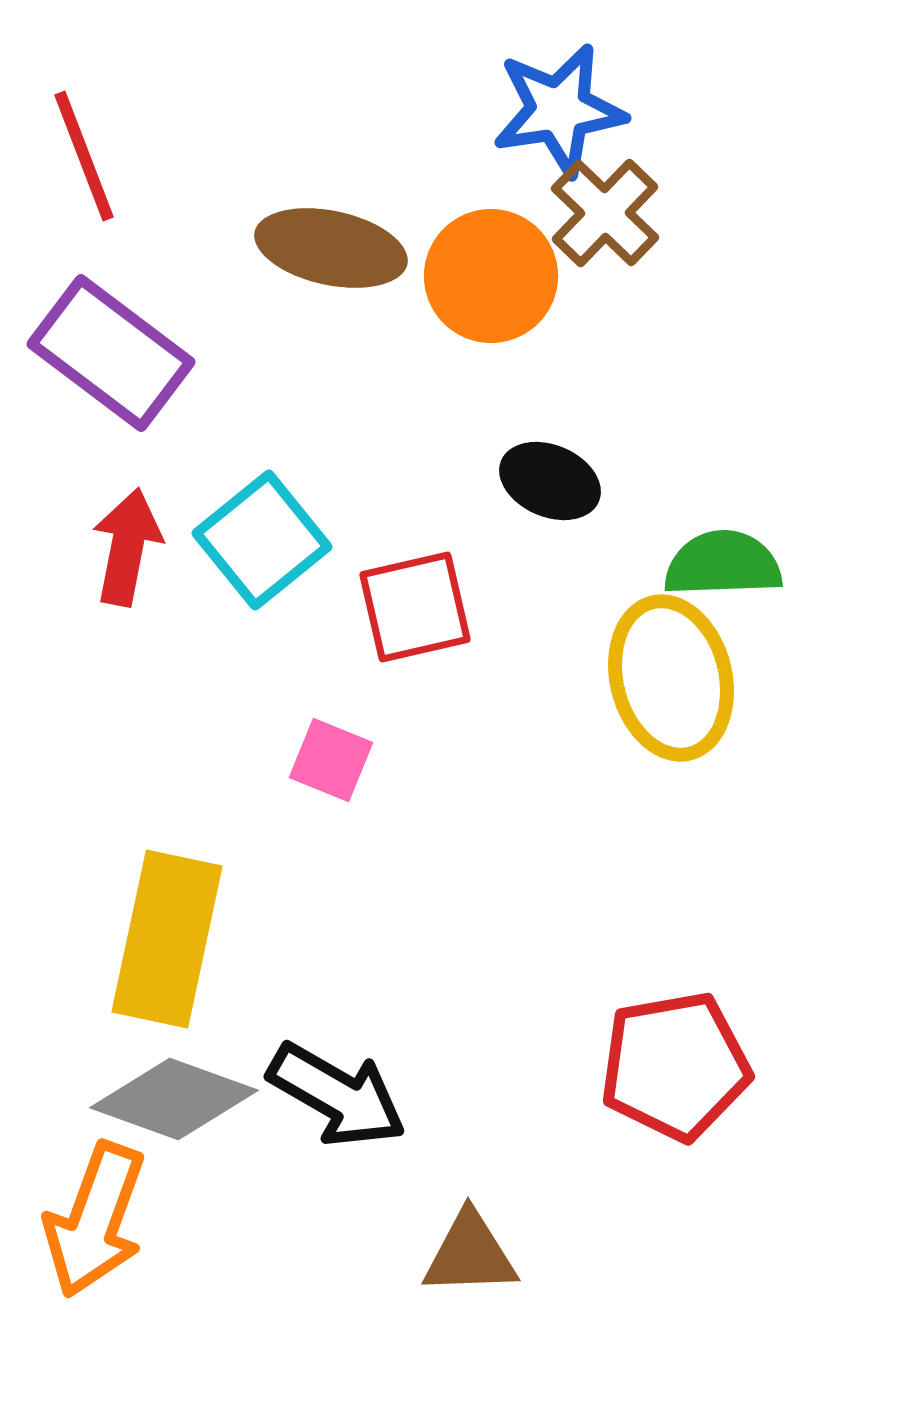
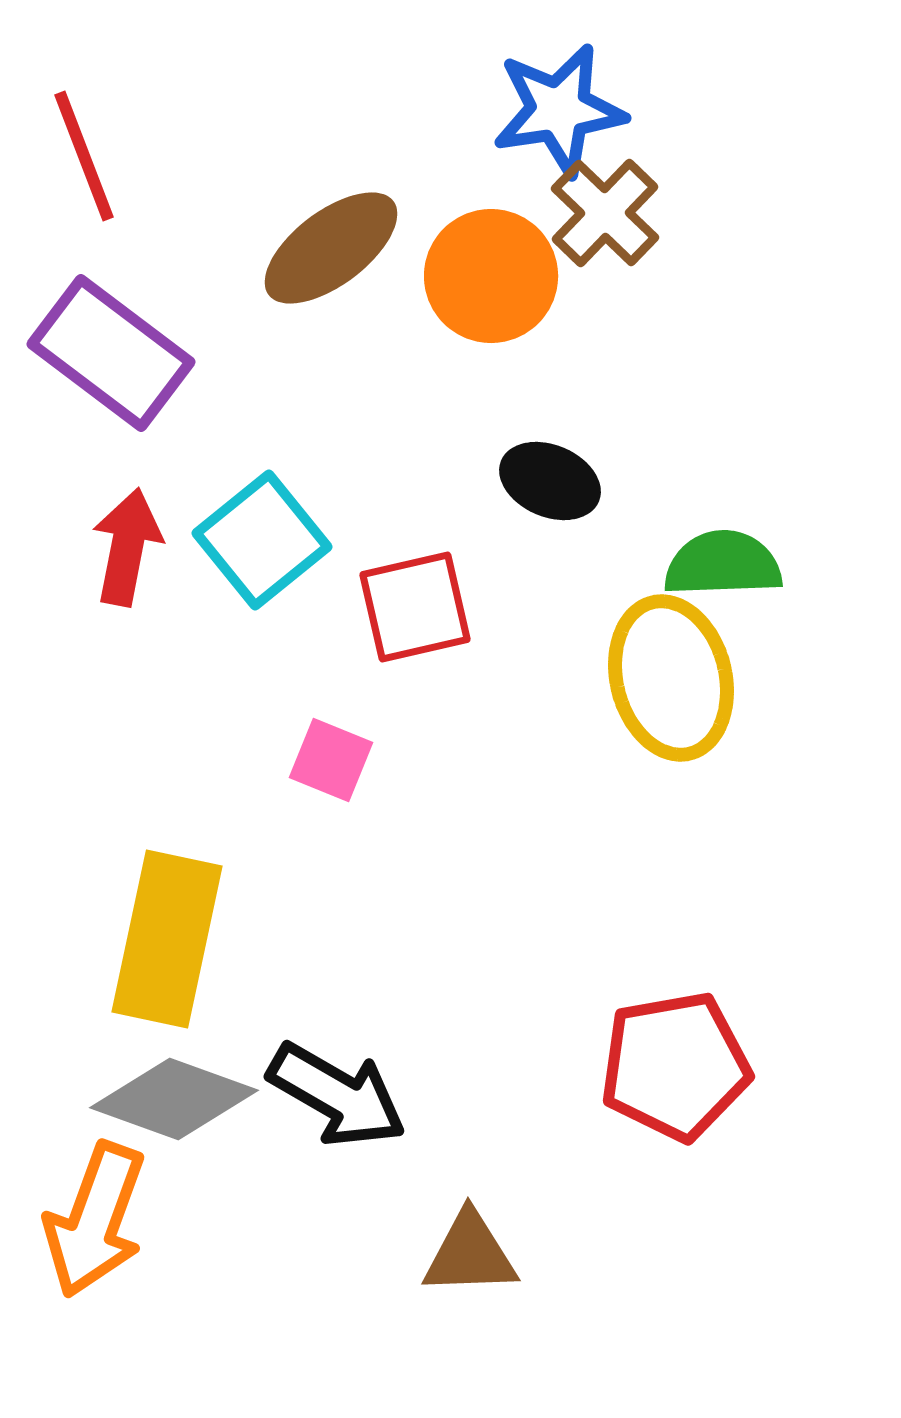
brown ellipse: rotated 49 degrees counterclockwise
